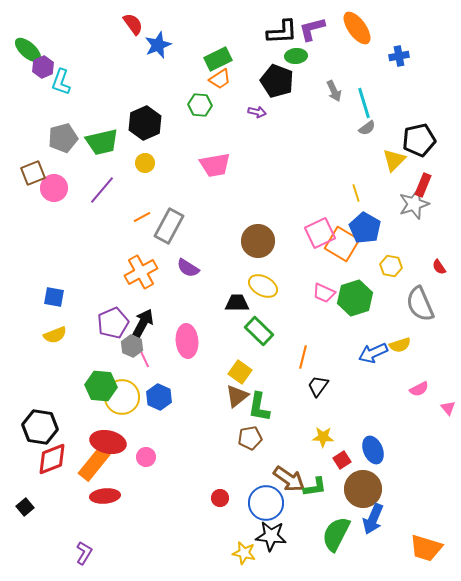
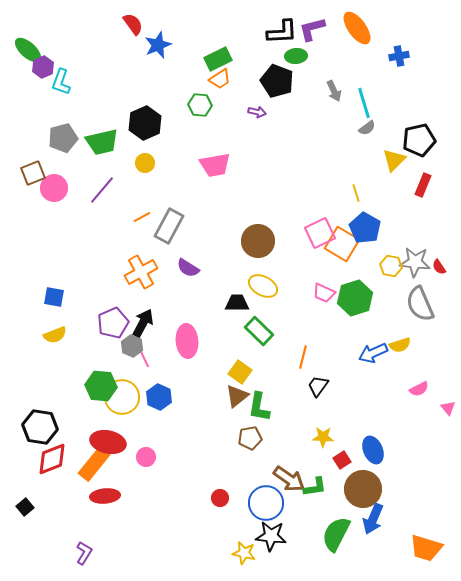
gray star at (414, 204): moved 1 px right, 58 px down; rotated 24 degrees clockwise
